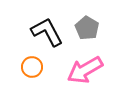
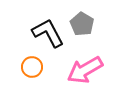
gray pentagon: moved 5 px left, 4 px up
black L-shape: moved 1 px right, 1 px down
